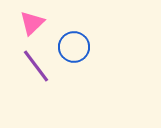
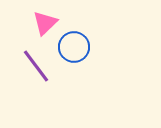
pink triangle: moved 13 px right
